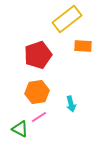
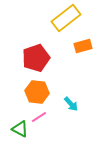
yellow rectangle: moved 1 px left, 1 px up
orange rectangle: rotated 18 degrees counterclockwise
red pentagon: moved 2 px left, 3 px down
orange hexagon: rotated 15 degrees clockwise
cyan arrow: rotated 28 degrees counterclockwise
